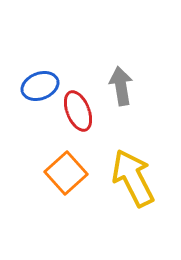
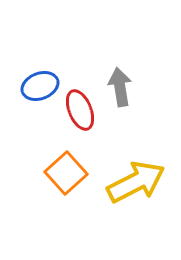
gray arrow: moved 1 px left, 1 px down
red ellipse: moved 2 px right, 1 px up
yellow arrow: moved 3 px right, 4 px down; rotated 90 degrees clockwise
